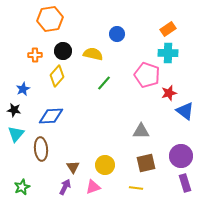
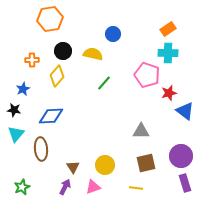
blue circle: moved 4 px left
orange cross: moved 3 px left, 5 px down
